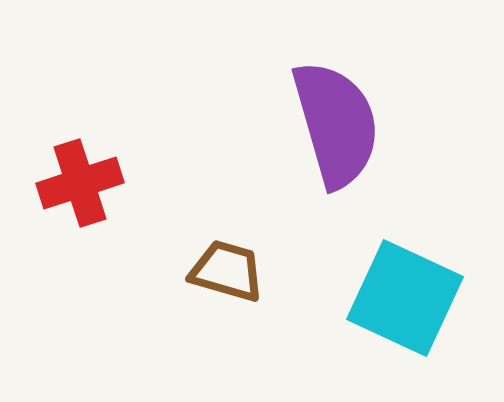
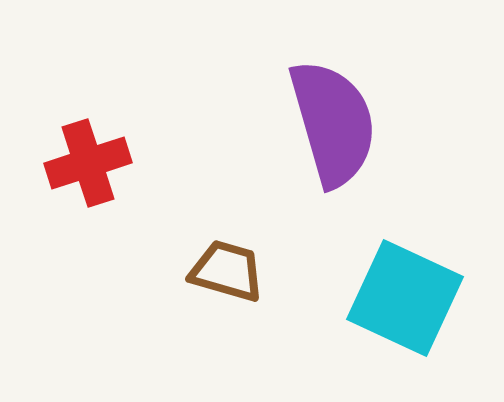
purple semicircle: moved 3 px left, 1 px up
red cross: moved 8 px right, 20 px up
